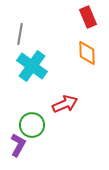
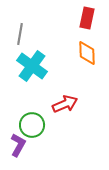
red rectangle: moved 1 px left, 1 px down; rotated 35 degrees clockwise
